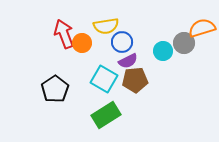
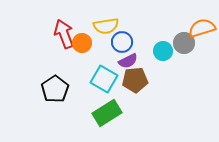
green rectangle: moved 1 px right, 2 px up
